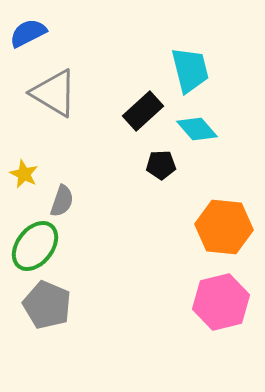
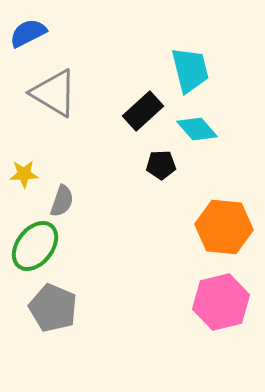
yellow star: rotated 28 degrees counterclockwise
gray pentagon: moved 6 px right, 3 px down
